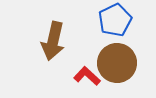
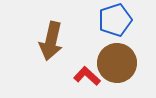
blue pentagon: rotated 8 degrees clockwise
brown arrow: moved 2 px left
